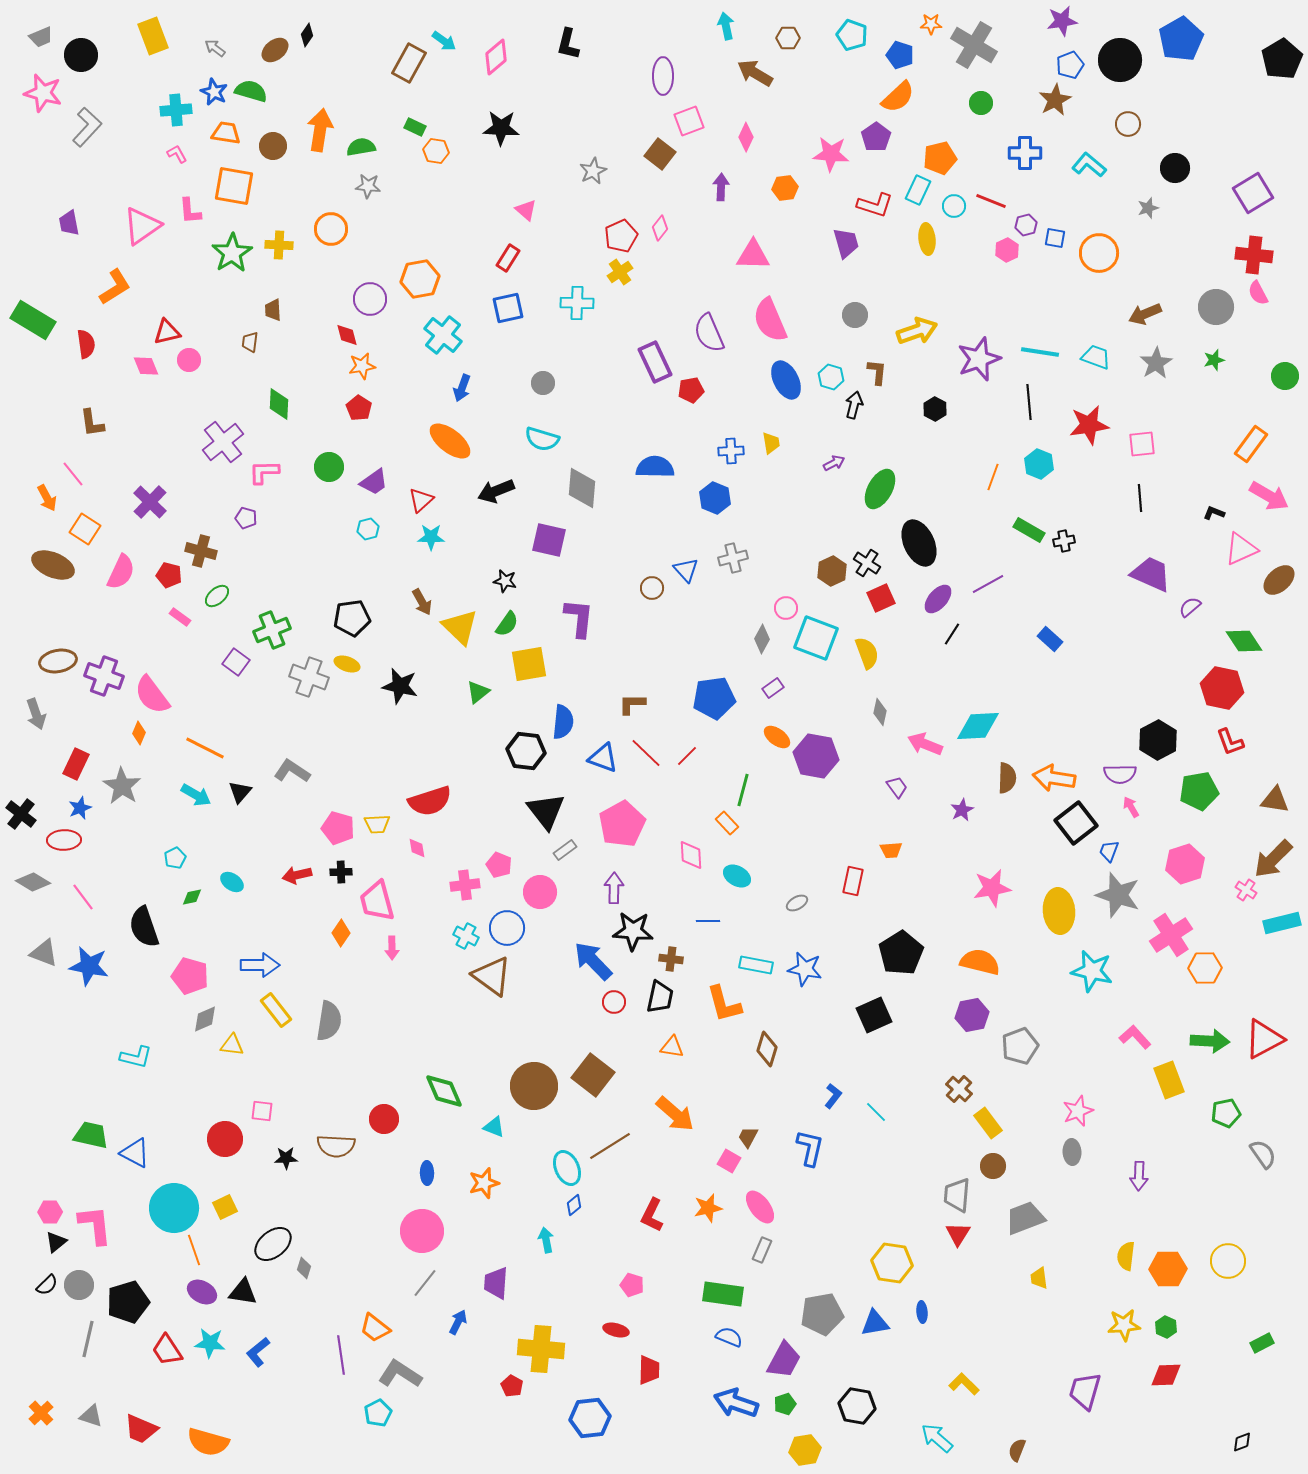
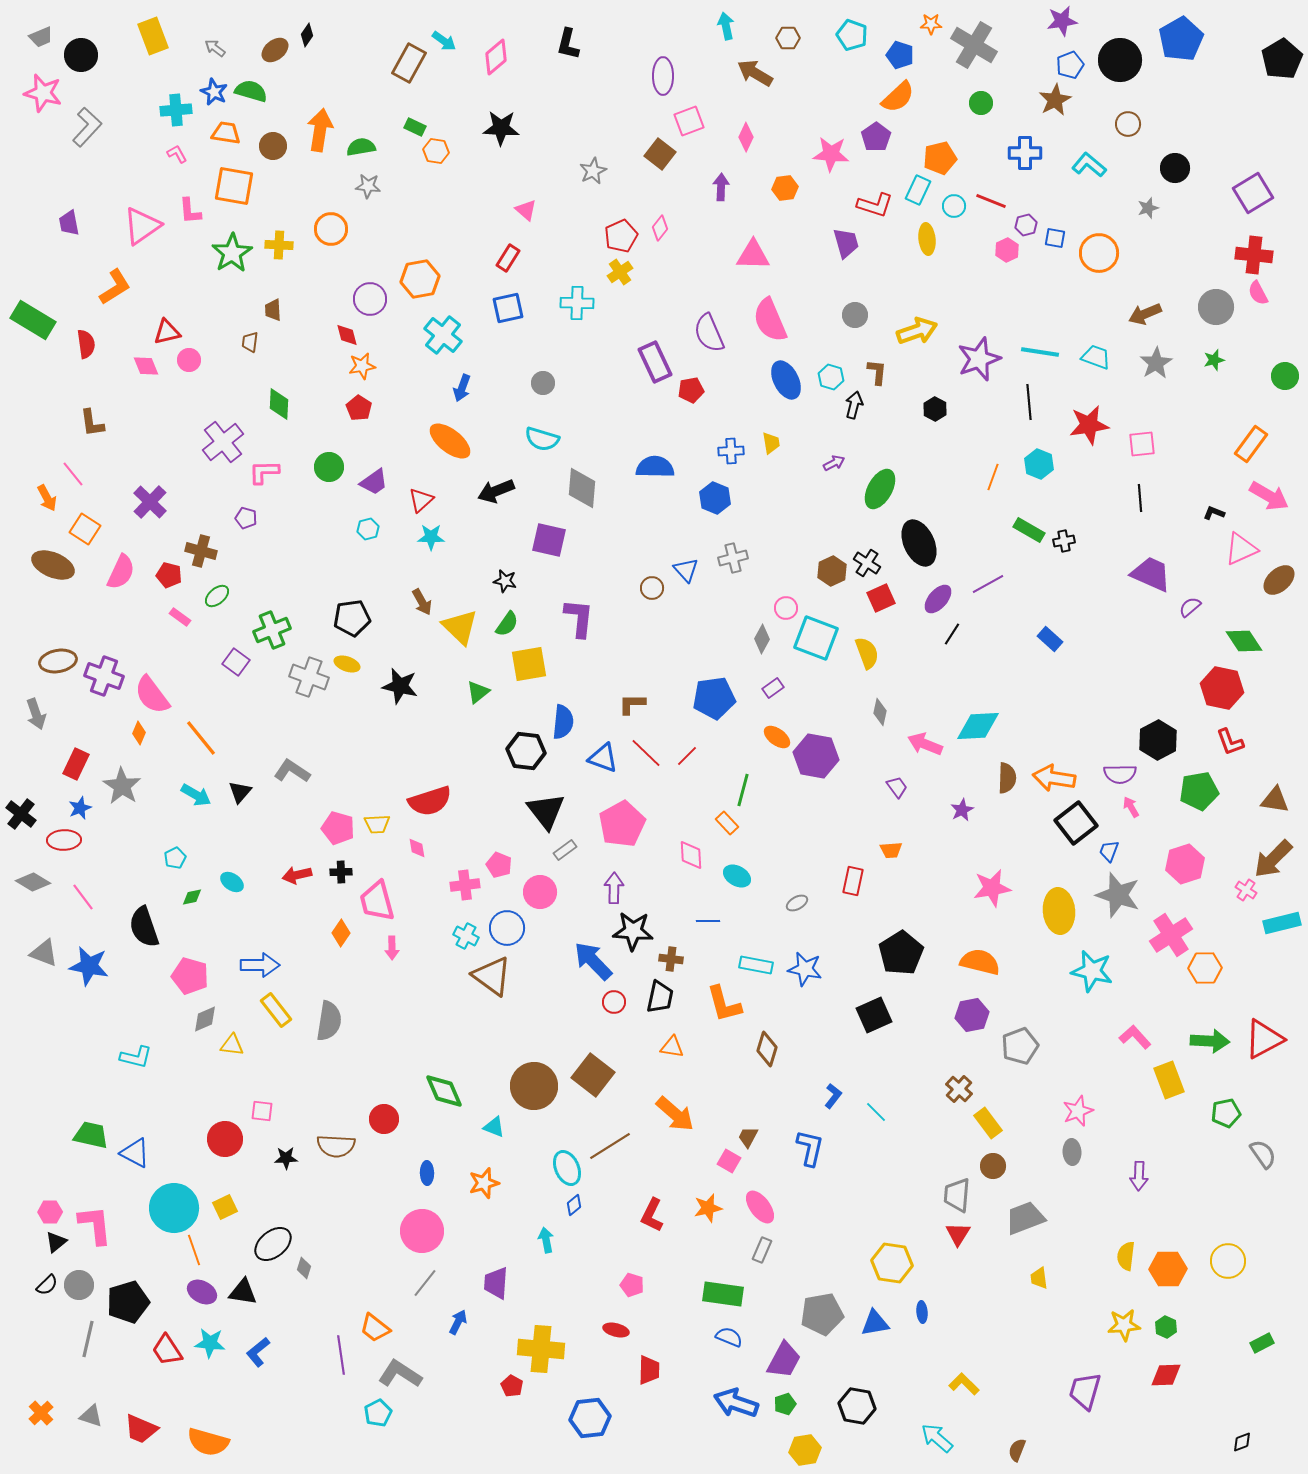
orange line at (205, 748): moved 4 px left, 10 px up; rotated 24 degrees clockwise
